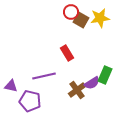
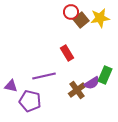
brown square: rotated 21 degrees clockwise
